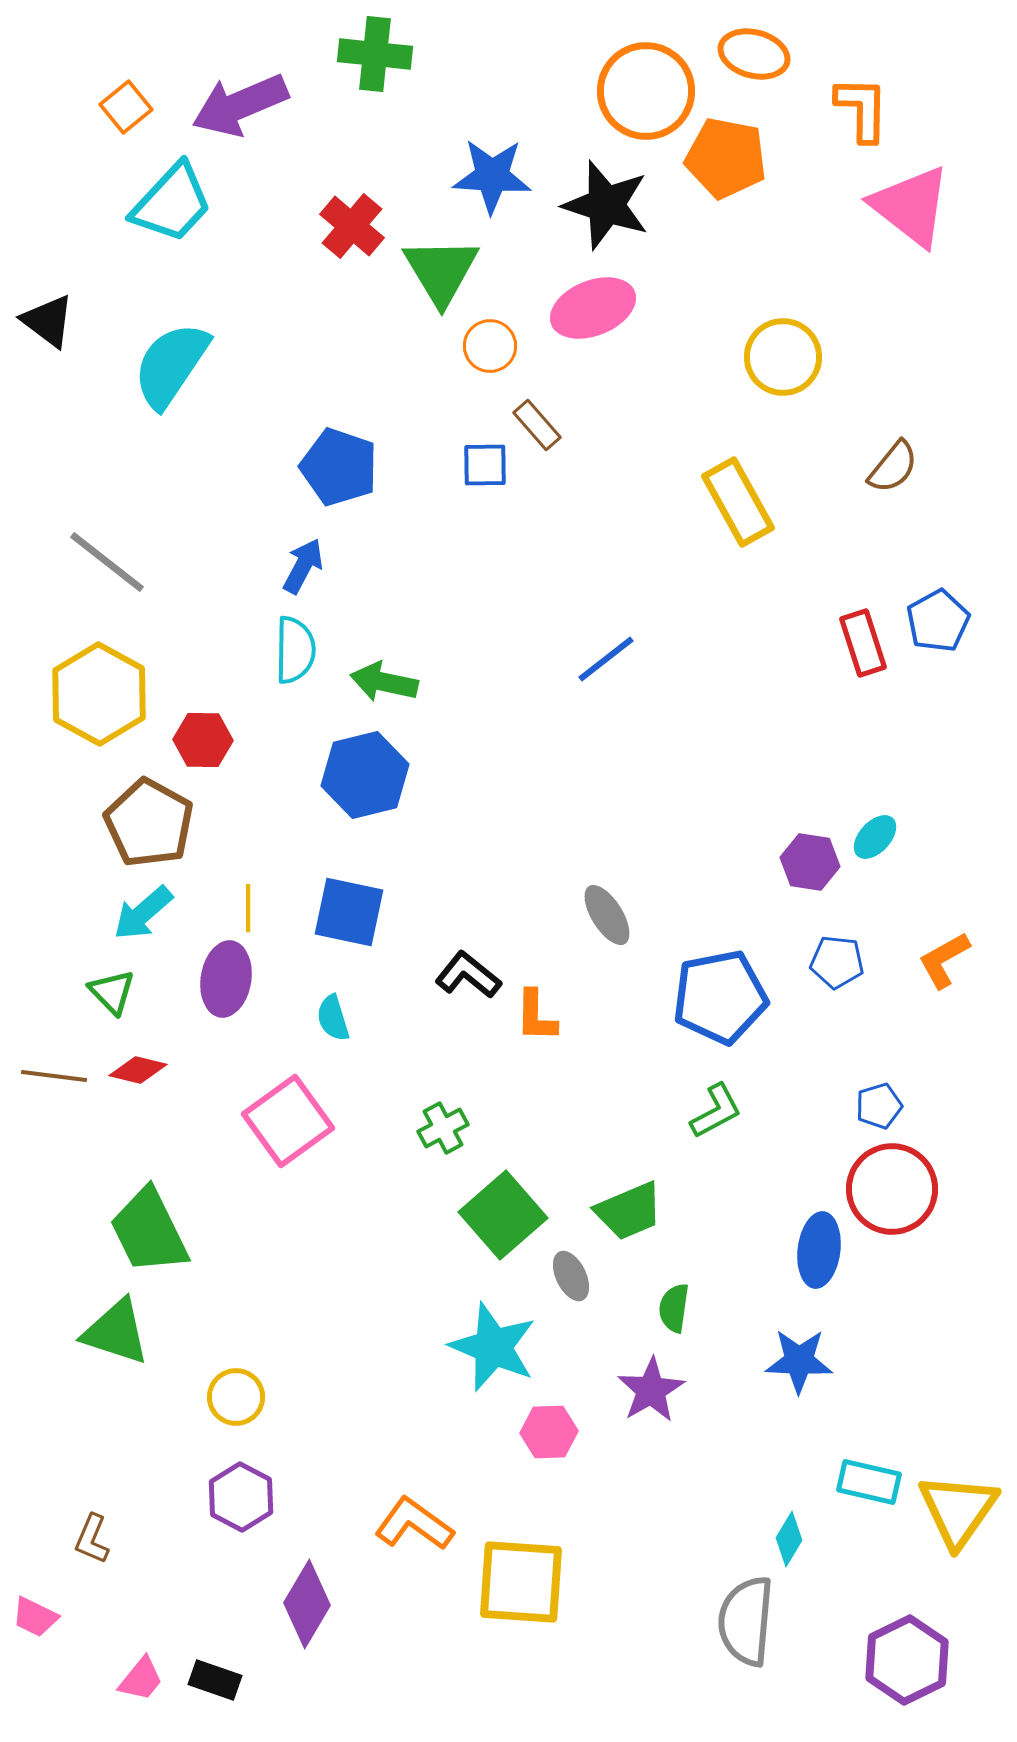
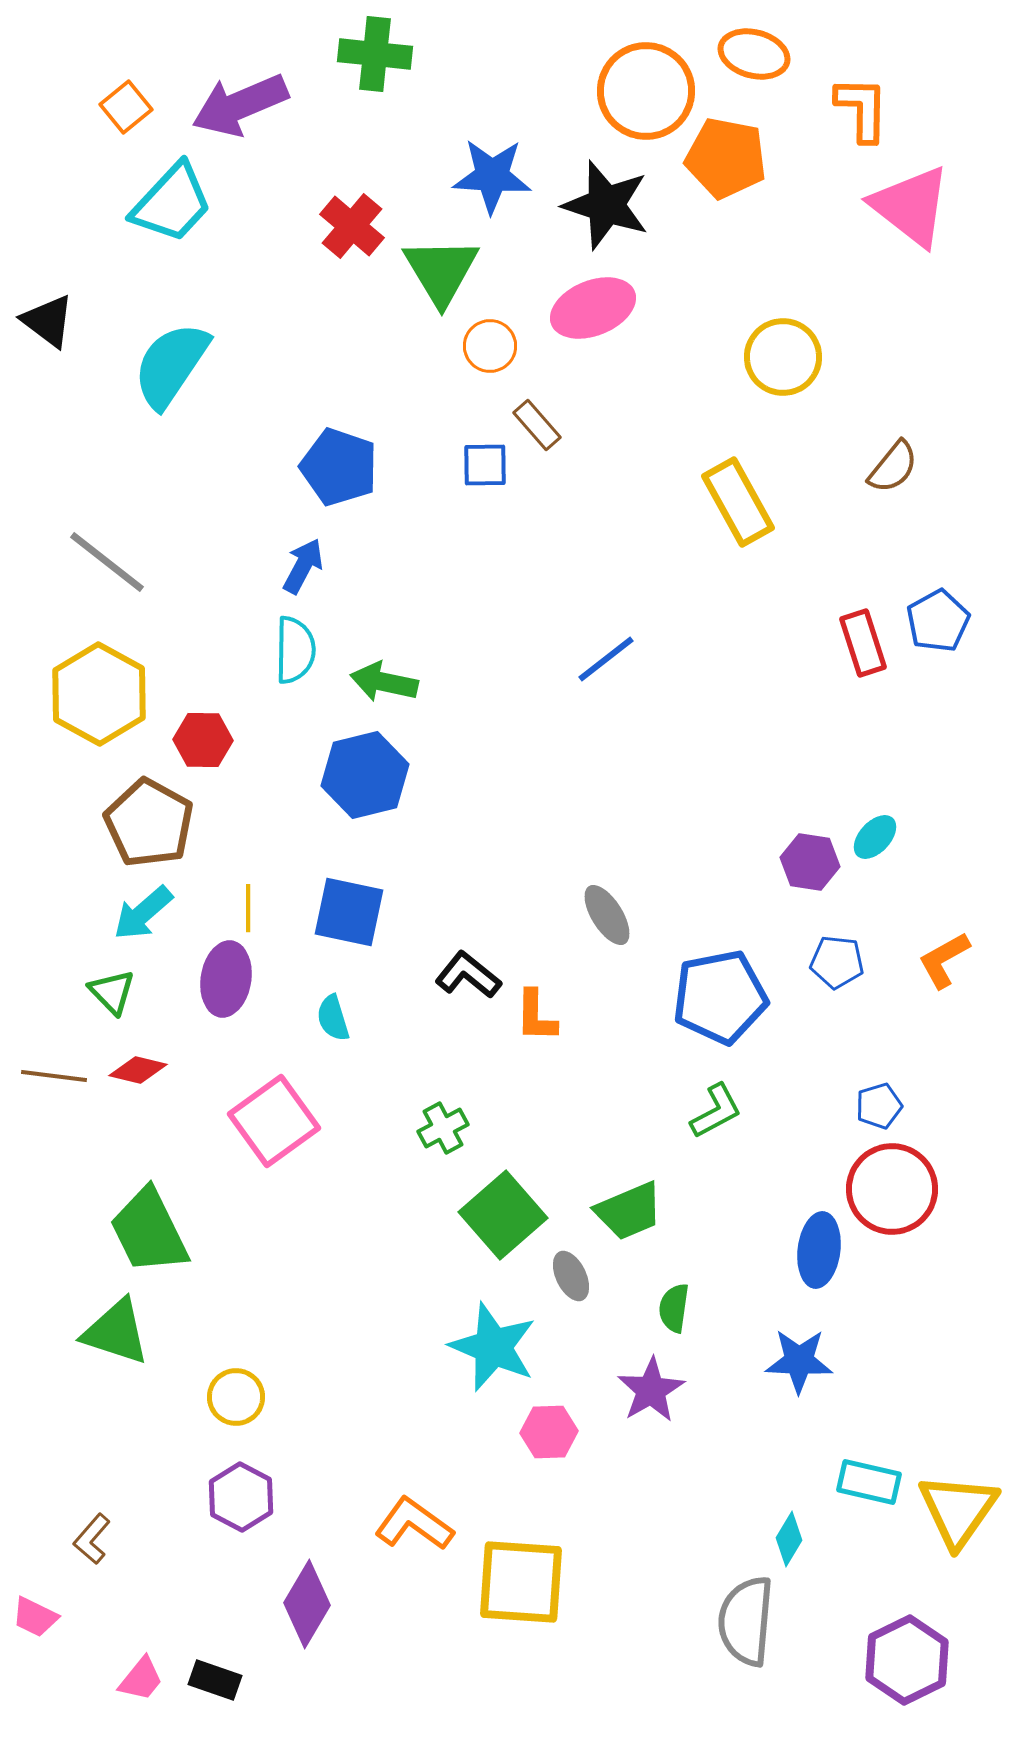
pink square at (288, 1121): moved 14 px left
brown L-shape at (92, 1539): rotated 18 degrees clockwise
